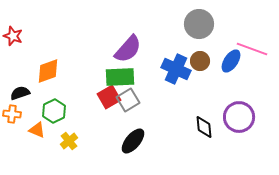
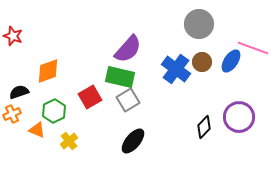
pink line: moved 1 px right, 1 px up
brown circle: moved 2 px right, 1 px down
blue cross: rotated 12 degrees clockwise
green rectangle: rotated 16 degrees clockwise
black semicircle: moved 1 px left, 1 px up
red square: moved 19 px left
orange cross: rotated 30 degrees counterclockwise
black diamond: rotated 50 degrees clockwise
